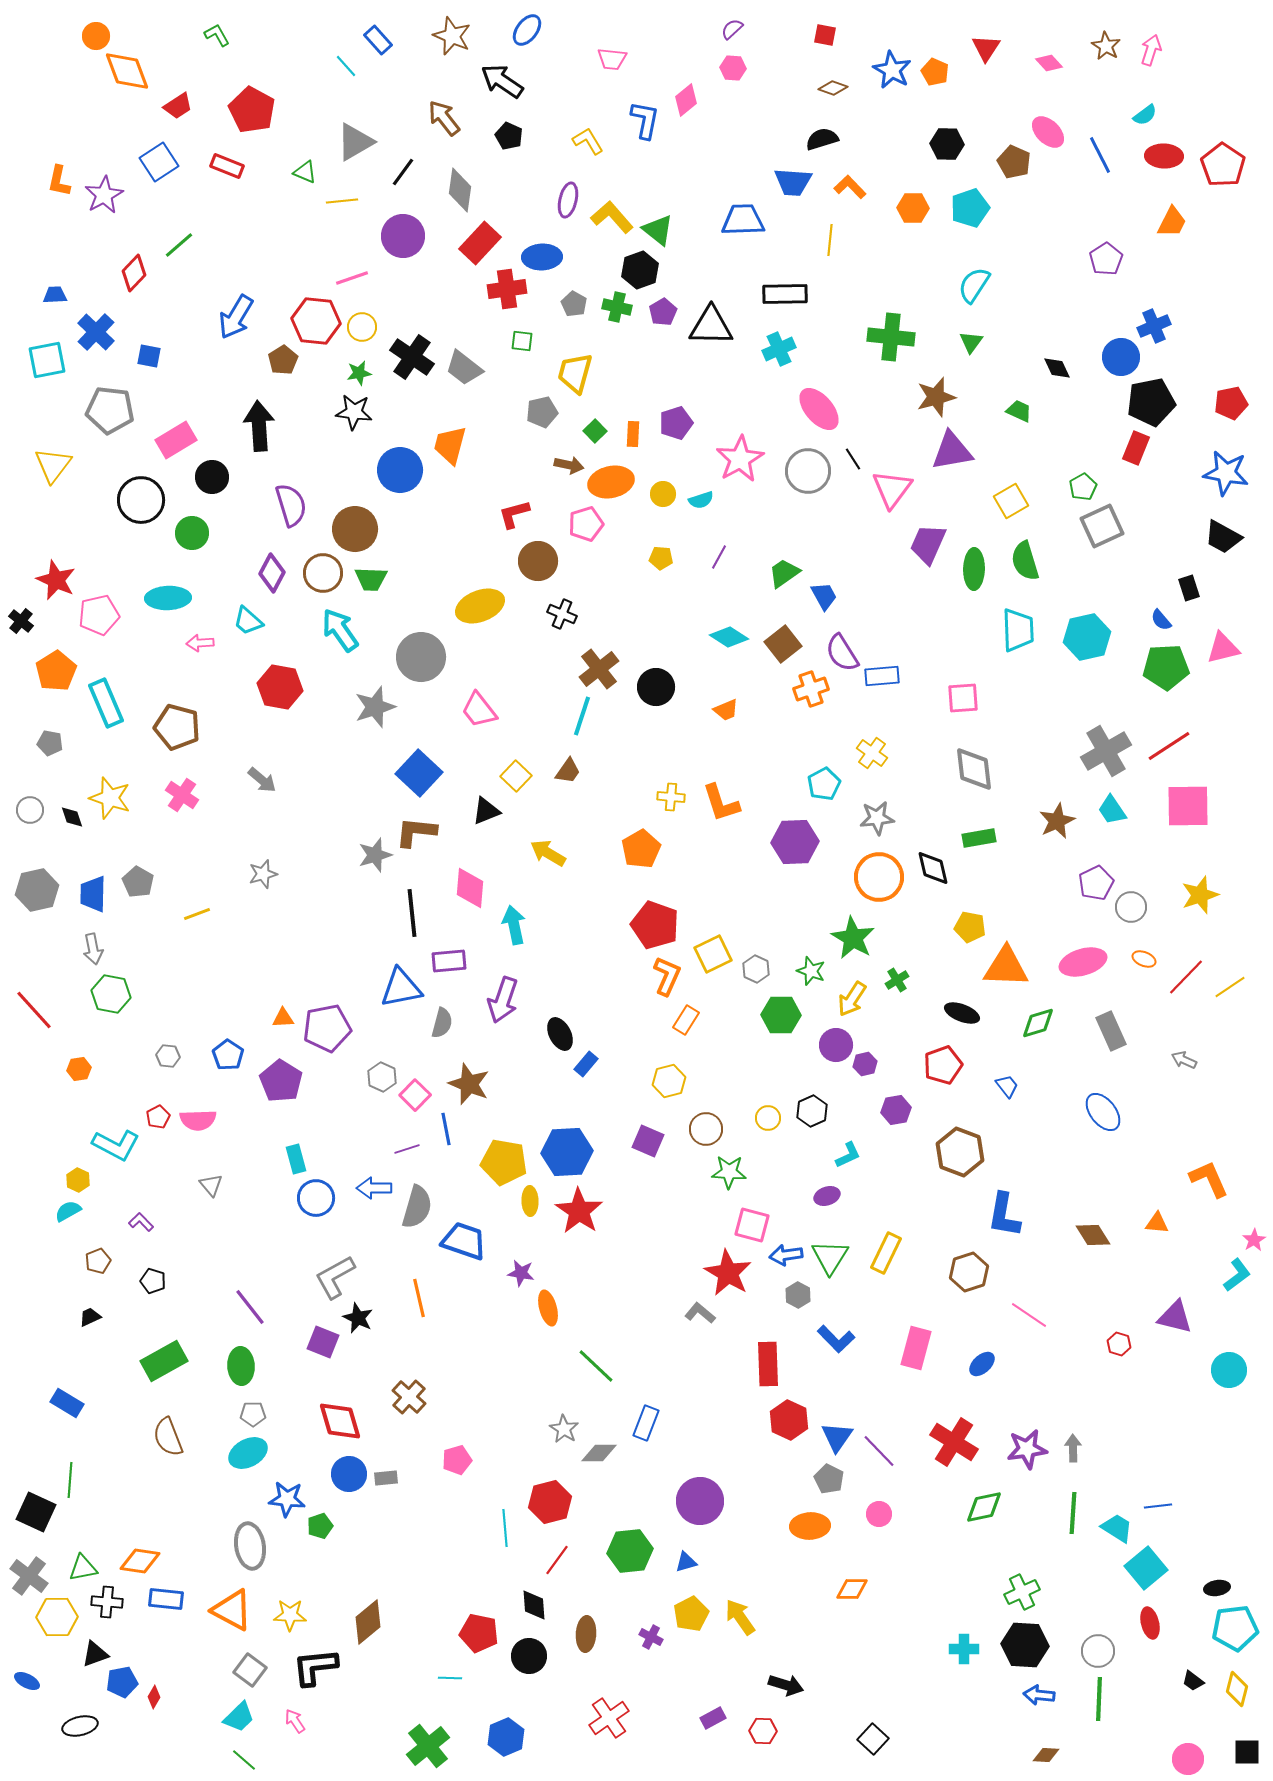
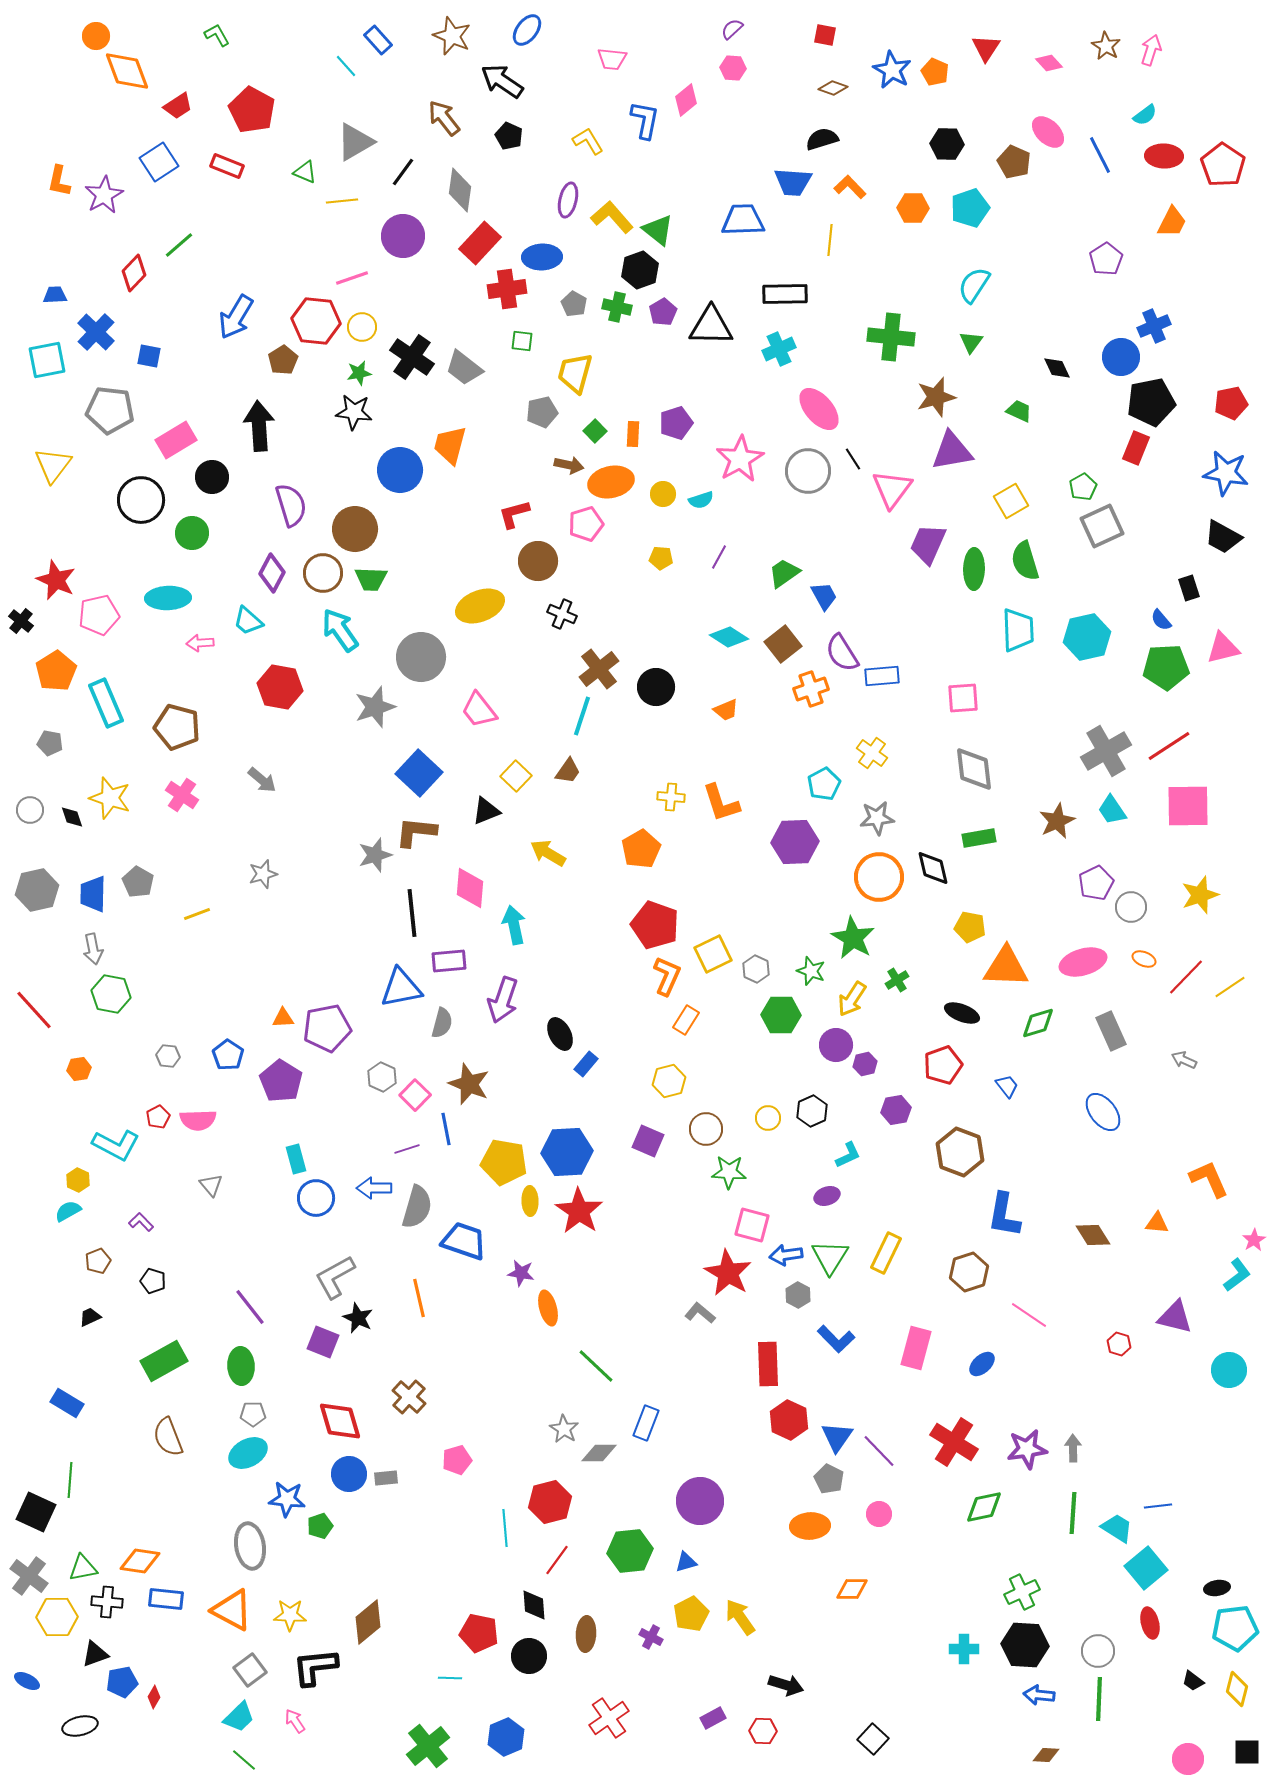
gray square at (250, 1670): rotated 16 degrees clockwise
